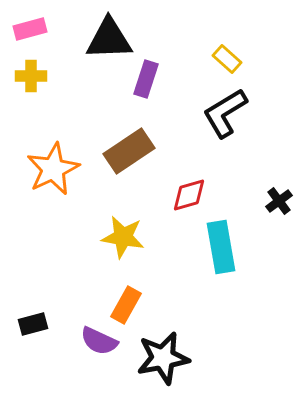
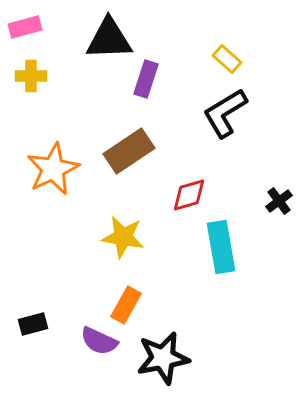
pink rectangle: moved 5 px left, 2 px up
